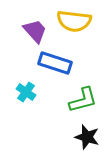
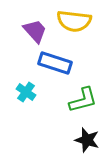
black star: moved 3 px down
